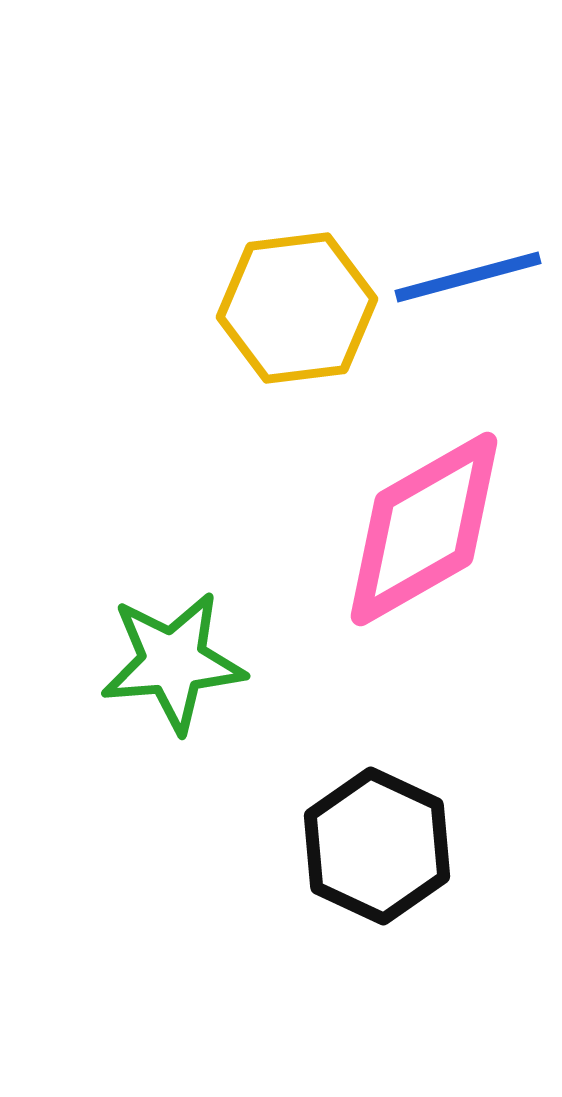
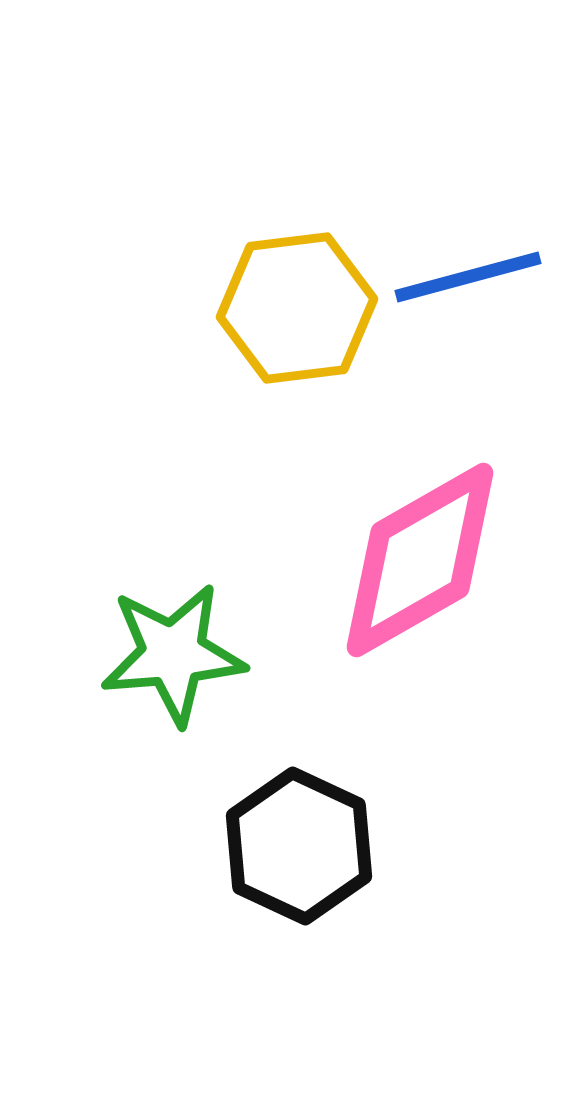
pink diamond: moved 4 px left, 31 px down
green star: moved 8 px up
black hexagon: moved 78 px left
